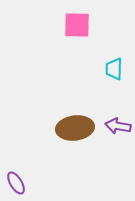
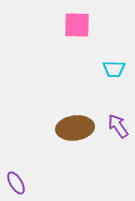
cyan trapezoid: rotated 90 degrees counterclockwise
purple arrow: rotated 45 degrees clockwise
